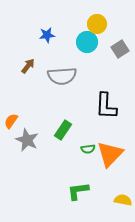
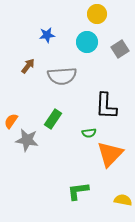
yellow circle: moved 10 px up
green rectangle: moved 10 px left, 11 px up
gray star: rotated 15 degrees counterclockwise
green semicircle: moved 1 px right, 16 px up
